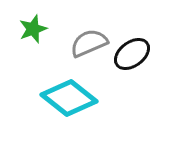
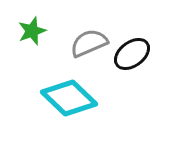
green star: moved 1 px left, 2 px down
cyan diamond: rotated 6 degrees clockwise
